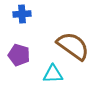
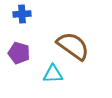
purple pentagon: moved 2 px up
